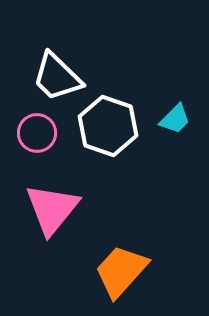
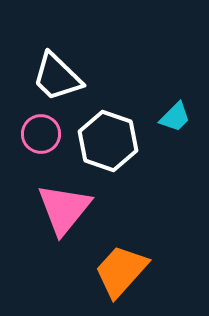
cyan trapezoid: moved 2 px up
white hexagon: moved 15 px down
pink circle: moved 4 px right, 1 px down
pink triangle: moved 12 px right
